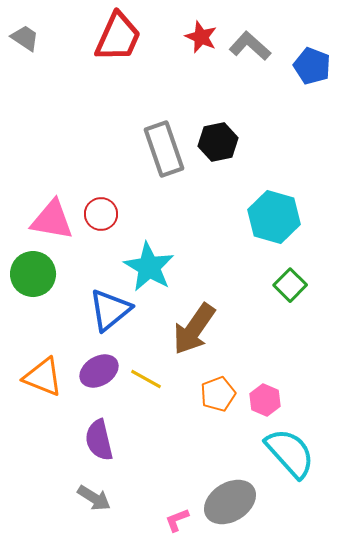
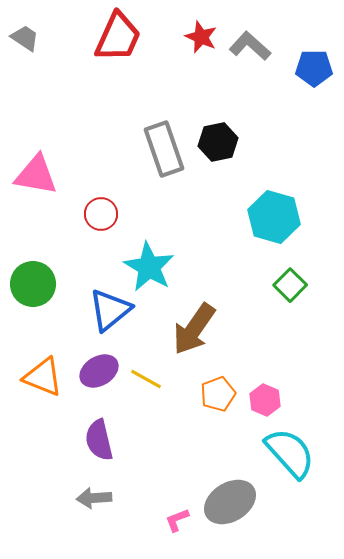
blue pentagon: moved 2 px right, 2 px down; rotated 21 degrees counterclockwise
pink triangle: moved 16 px left, 45 px up
green circle: moved 10 px down
gray arrow: rotated 144 degrees clockwise
